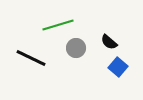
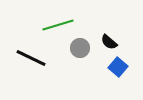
gray circle: moved 4 px right
